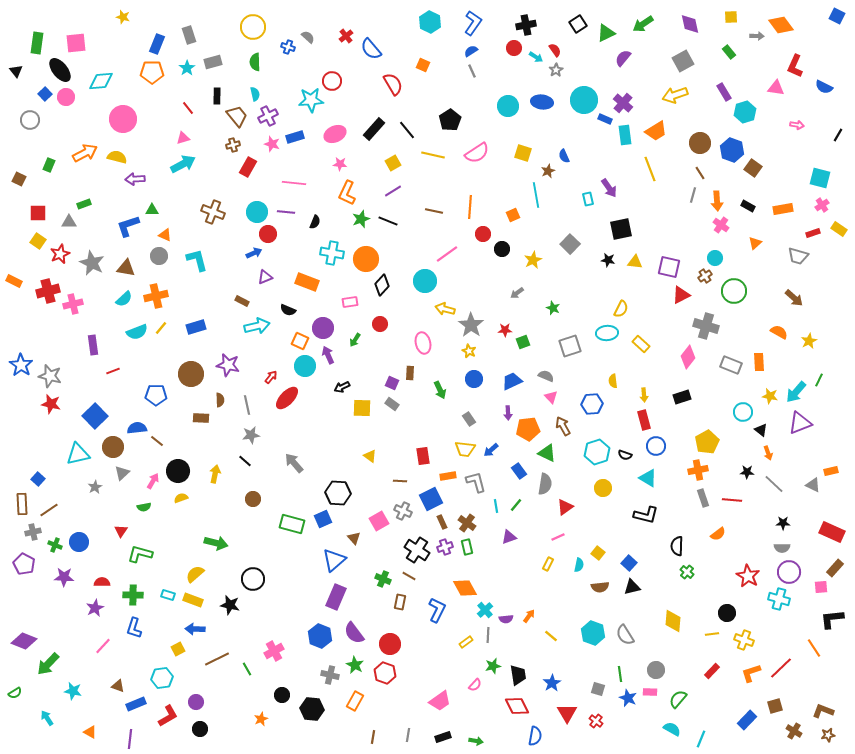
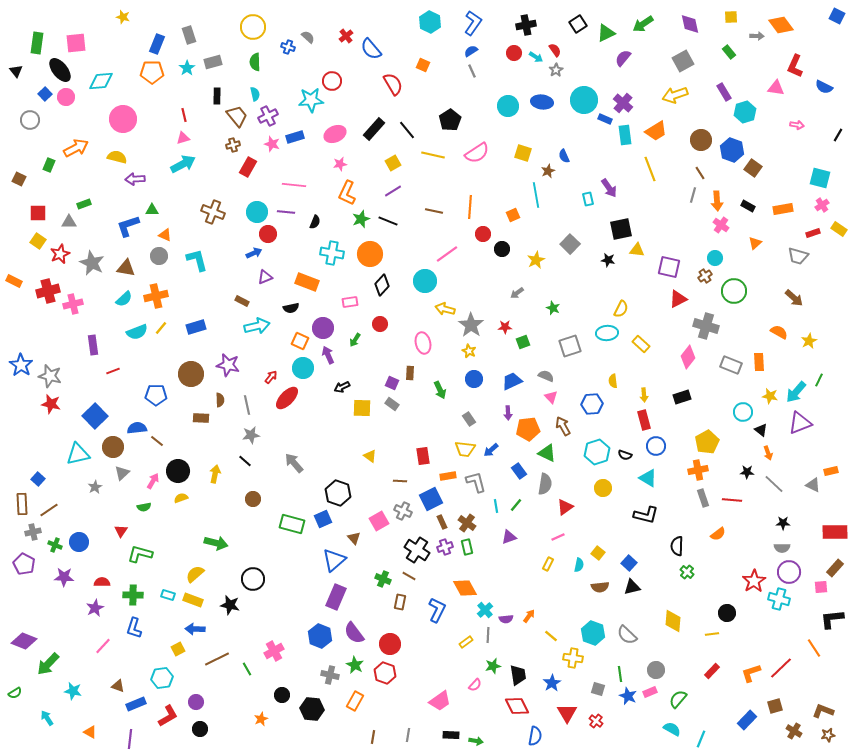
red circle at (514, 48): moved 5 px down
red line at (188, 108): moved 4 px left, 7 px down; rotated 24 degrees clockwise
brown circle at (700, 143): moved 1 px right, 3 px up
orange arrow at (85, 153): moved 9 px left, 5 px up
pink star at (340, 164): rotated 16 degrees counterclockwise
pink line at (294, 183): moved 2 px down
orange circle at (366, 259): moved 4 px right, 5 px up
yellow star at (533, 260): moved 3 px right
yellow triangle at (635, 262): moved 2 px right, 12 px up
red triangle at (681, 295): moved 3 px left, 4 px down
black semicircle at (288, 310): moved 3 px right, 2 px up; rotated 35 degrees counterclockwise
red star at (505, 330): moved 3 px up
cyan circle at (305, 366): moved 2 px left, 2 px down
black hexagon at (338, 493): rotated 15 degrees clockwise
red rectangle at (832, 532): moved 3 px right; rotated 25 degrees counterclockwise
red star at (748, 576): moved 6 px right, 5 px down; rotated 10 degrees clockwise
gray semicircle at (625, 635): moved 2 px right; rotated 15 degrees counterclockwise
yellow cross at (744, 640): moved 171 px left, 18 px down; rotated 12 degrees counterclockwise
pink rectangle at (650, 692): rotated 24 degrees counterclockwise
blue star at (628, 698): moved 2 px up
black rectangle at (443, 737): moved 8 px right, 2 px up; rotated 21 degrees clockwise
